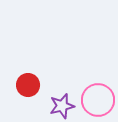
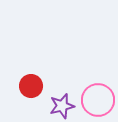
red circle: moved 3 px right, 1 px down
